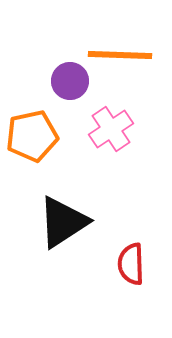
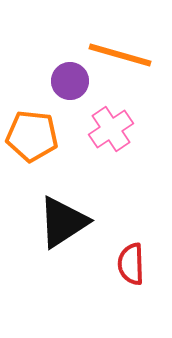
orange line: rotated 14 degrees clockwise
orange pentagon: rotated 18 degrees clockwise
